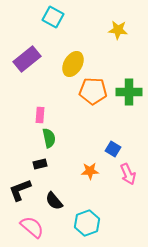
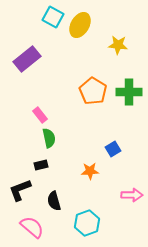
yellow star: moved 15 px down
yellow ellipse: moved 7 px right, 39 px up
orange pentagon: rotated 28 degrees clockwise
pink rectangle: rotated 42 degrees counterclockwise
blue square: rotated 28 degrees clockwise
black rectangle: moved 1 px right, 1 px down
pink arrow: moved 4 px right, 21 px down; rotated 65 degrees counterclockwise
black semicircle: rotated 24 degrees clockwise
